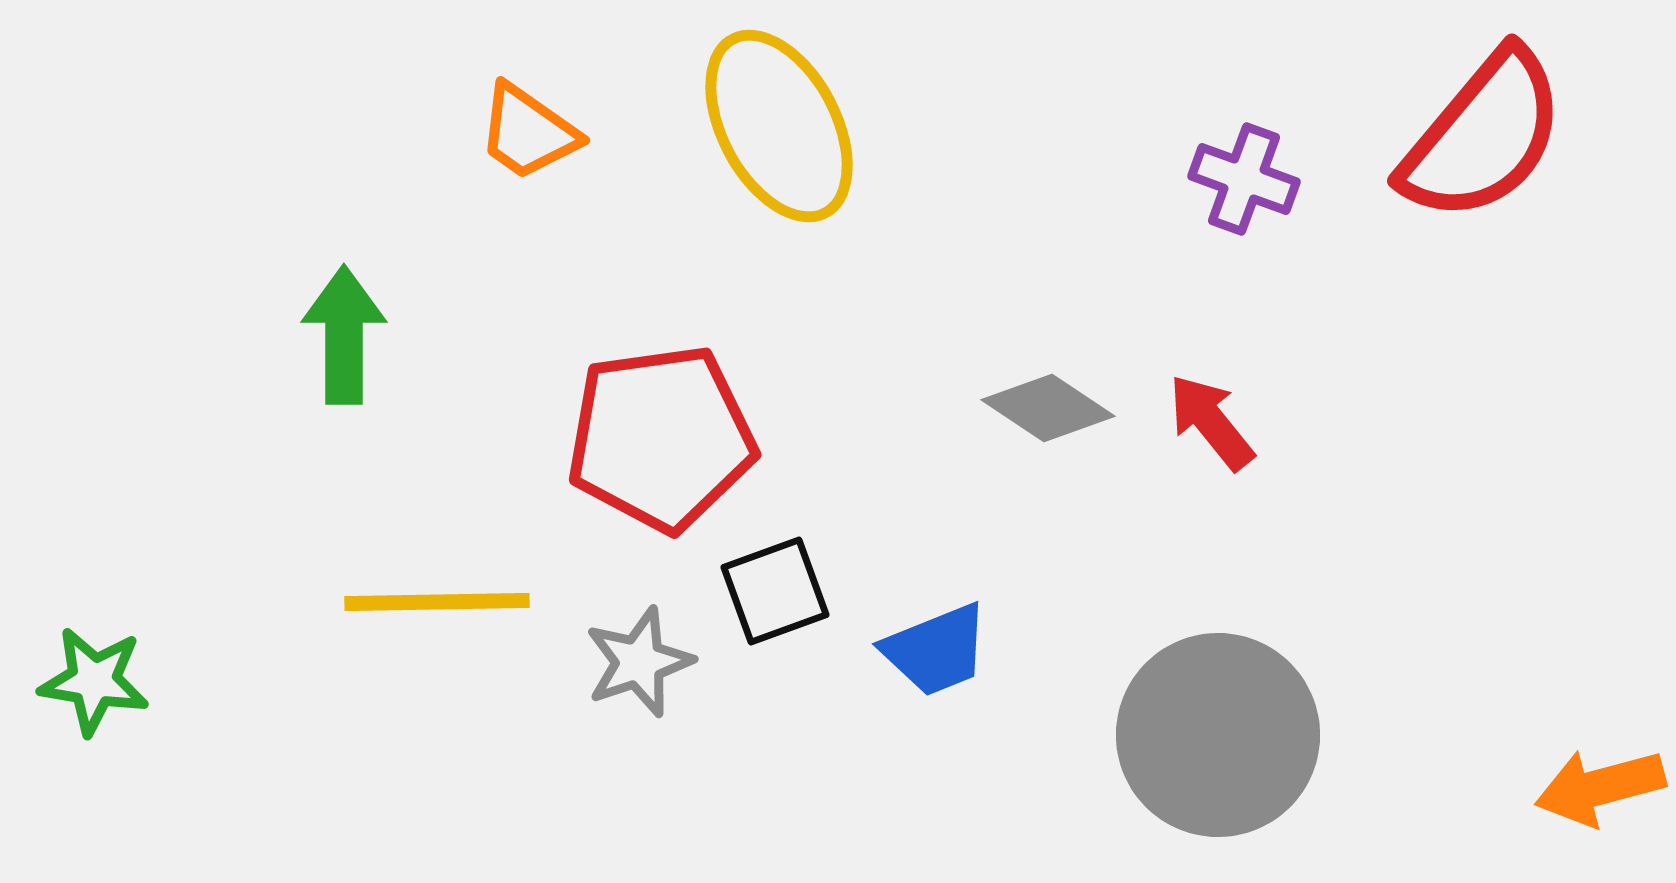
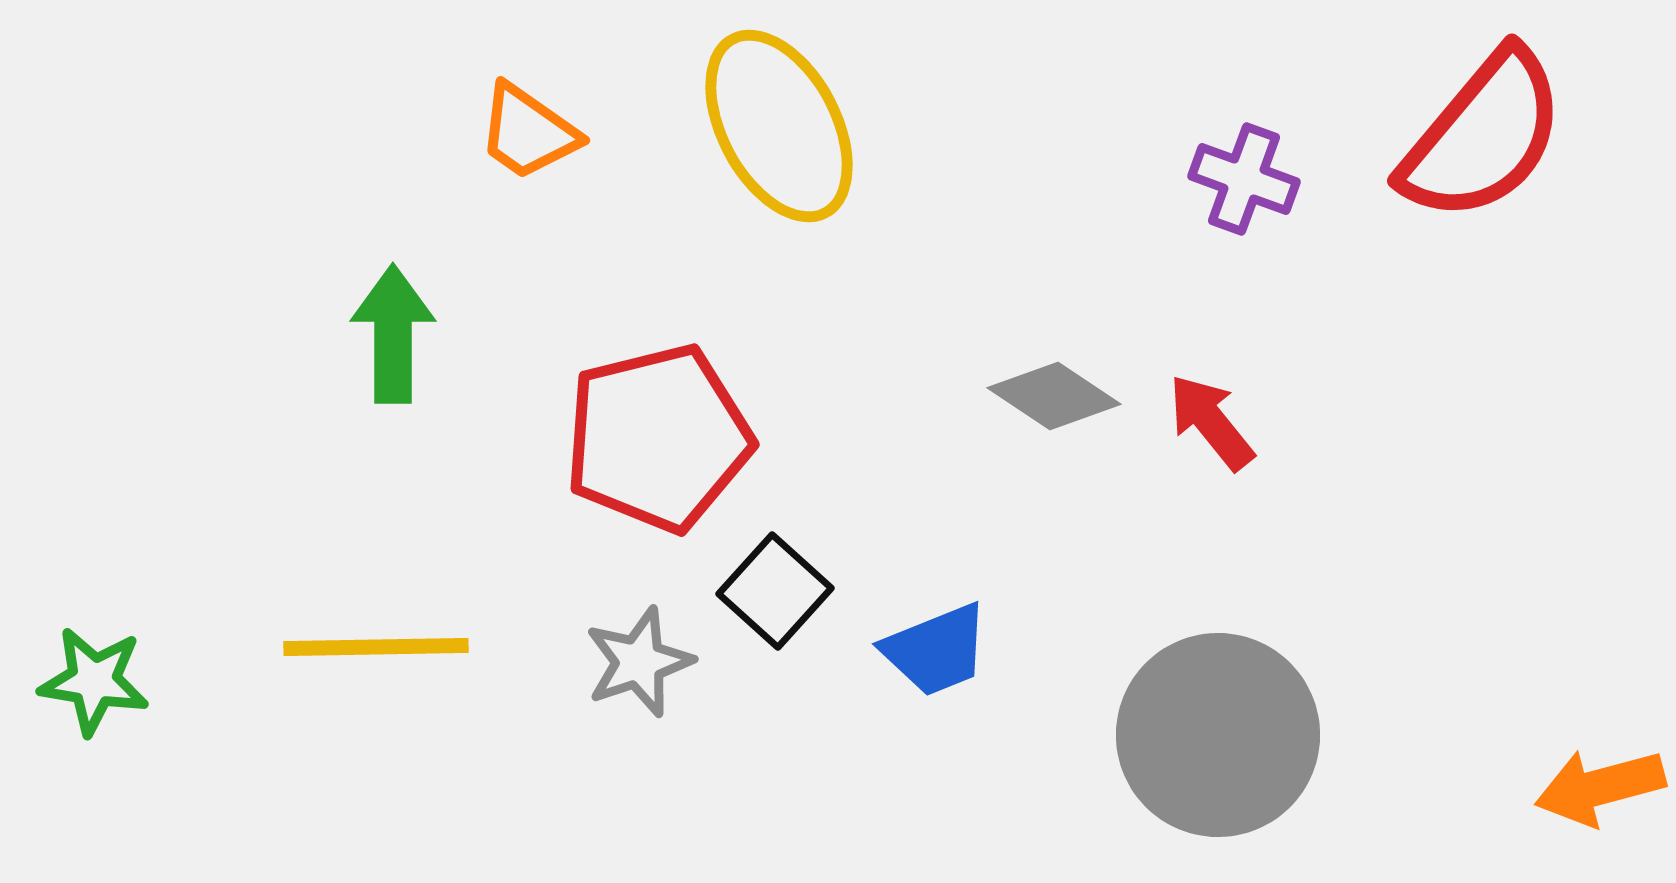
green arrow: moved 49 px right, 1 px up
gray diamond: moved 6 px right, 12 px up
red pentagon: moved 3 px left; rotated 6 degrees counterclockwise
black square: rotated 28 degrees counterclockwise
yellow line: moved 61 px left, 45 px down
